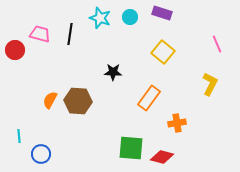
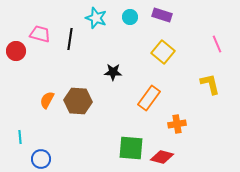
purple rectangle: moved 2 px down
cyan star: moved 4 px left
black line: moved 5 px down
red circle: moved 1 px right, 1 px down
yellow L-shape: rotated 40 degrees counterclockwise
orange semicircle: moved 3 px left
orange cross: moved 1 px down
cyan line: moved 1 px right, 1 px down
blue circle: moved 5 px down
